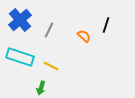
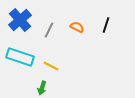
orange semicircle: moved 7 px left, 9 px up; rotated 16 degrees counterclockwise
green arrow: moved 1 px right
